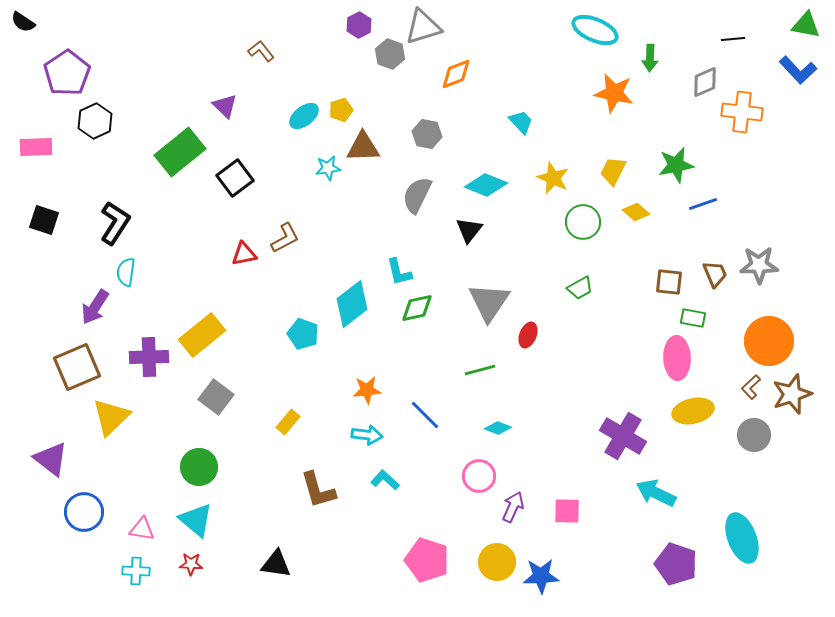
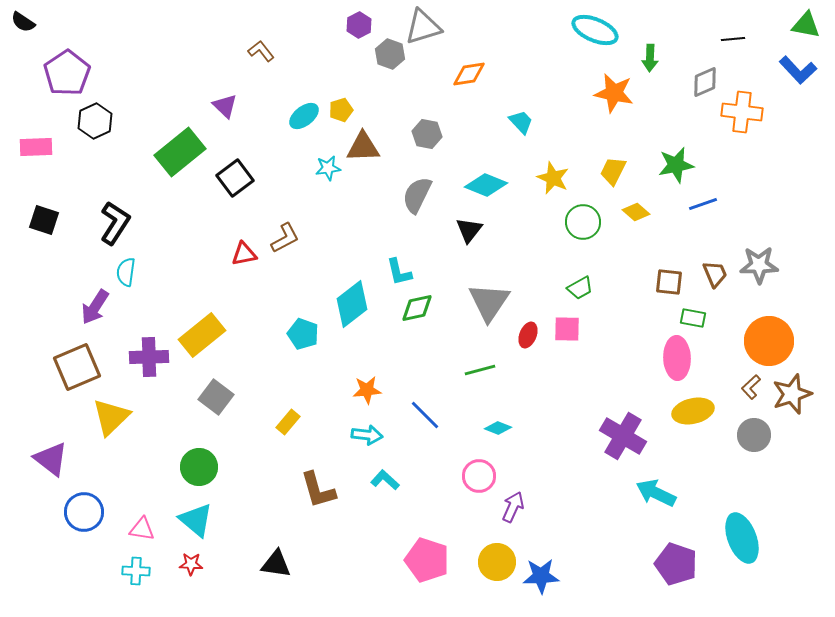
orange diamond at (456, 74): moved 13 px right; rotated 12 degrees clockwise
pink square at (567, 511): moved 182 px up
